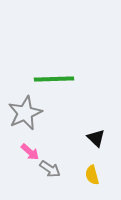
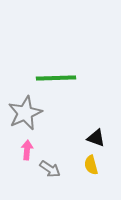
green line: moved 2 px right, 1 px up
black triangle: rotated 24 degrees counterclockwise
pink arrow: moved 3 px left, 2 px up; rotated 126 degrees counterclockwise
yellow semicircle: moved 1 px left, 10 px up
